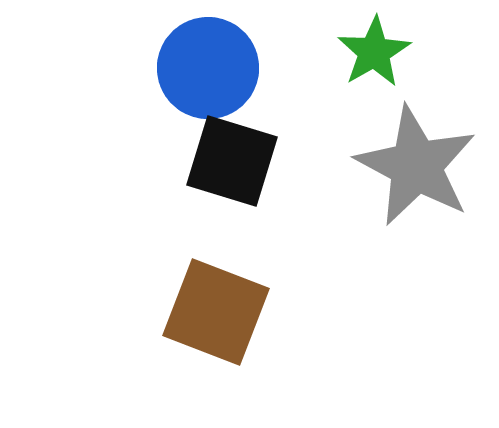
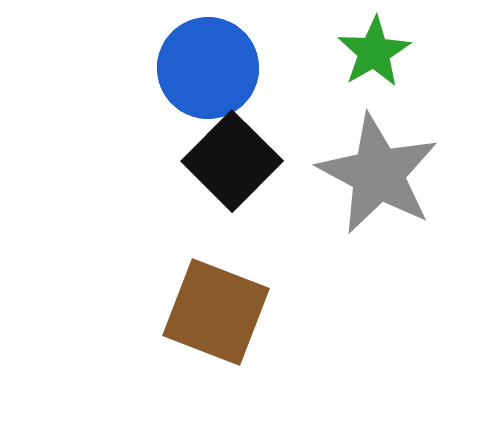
black square: rotated 28 degrees clockwise
gray star: moved 38 px left, 8 px down
